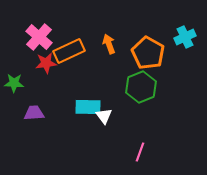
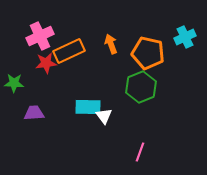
pink cross: moved 1 px right, 1 px up; rotated 24 degrees clockwise
orange arrow: moved 2 px right
orange pentagon: rotated 16 degrees counterclockwise
